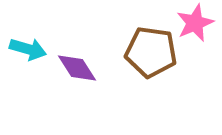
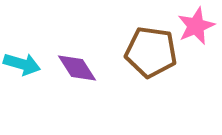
pink star: moved 1 px right, 3 px down
cyan arrow: moved 6 px left, 15 px down
